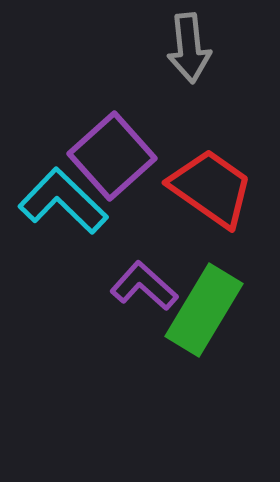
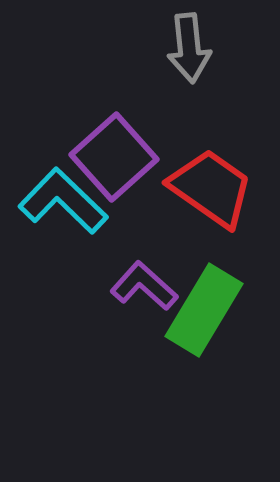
purple square: moved 2 px right, 1 px down
